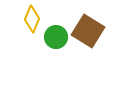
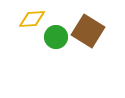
yellow diamond: rotated 64 degrees clockwise
